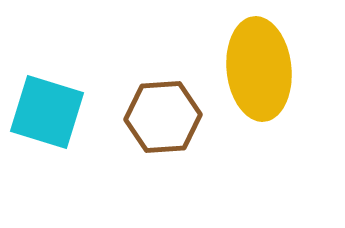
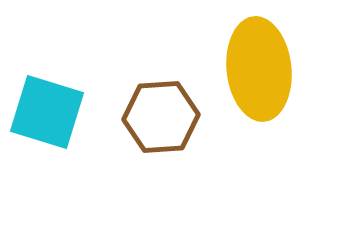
brown hexagon: moved 2 px left
